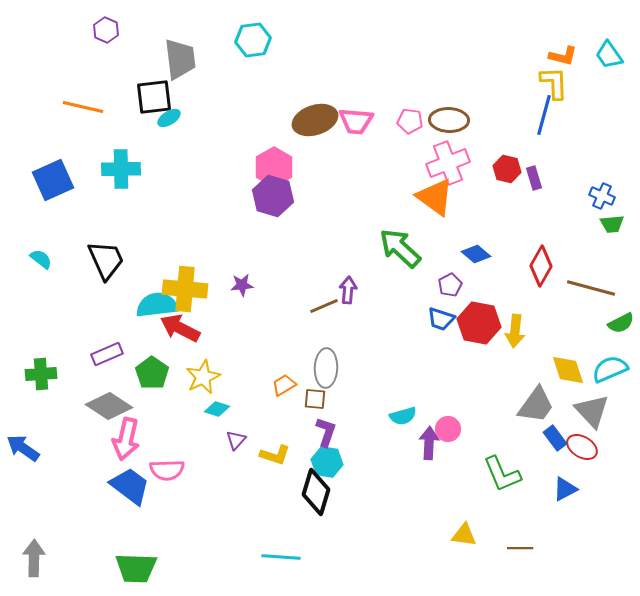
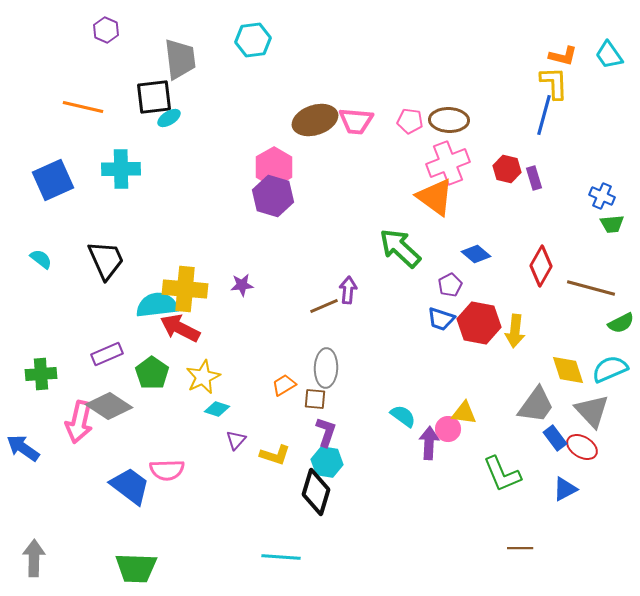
cyan semicircle at (403, 416): rotated 128 degrees counterclockwise
pink arrow at (126, 439): moved 47 px left, 17 px up
yellow triangle at (464, 535): moved 122 px up
